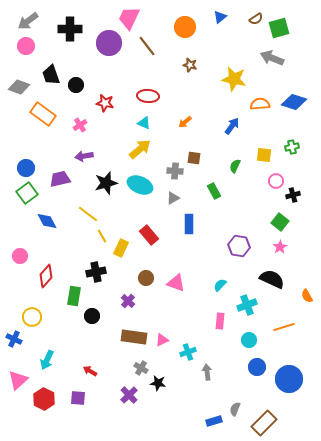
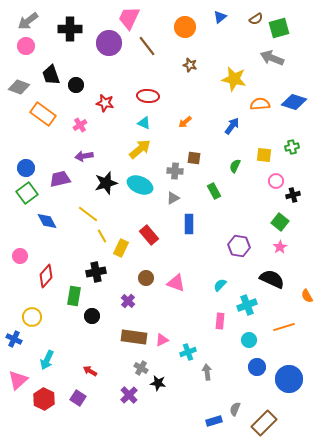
purple square at (78, 398): rotated 28 degrees clockwise
